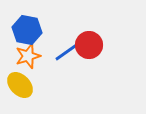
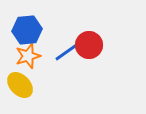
blue hexagon: rotated 16 degrees counterclockwise
